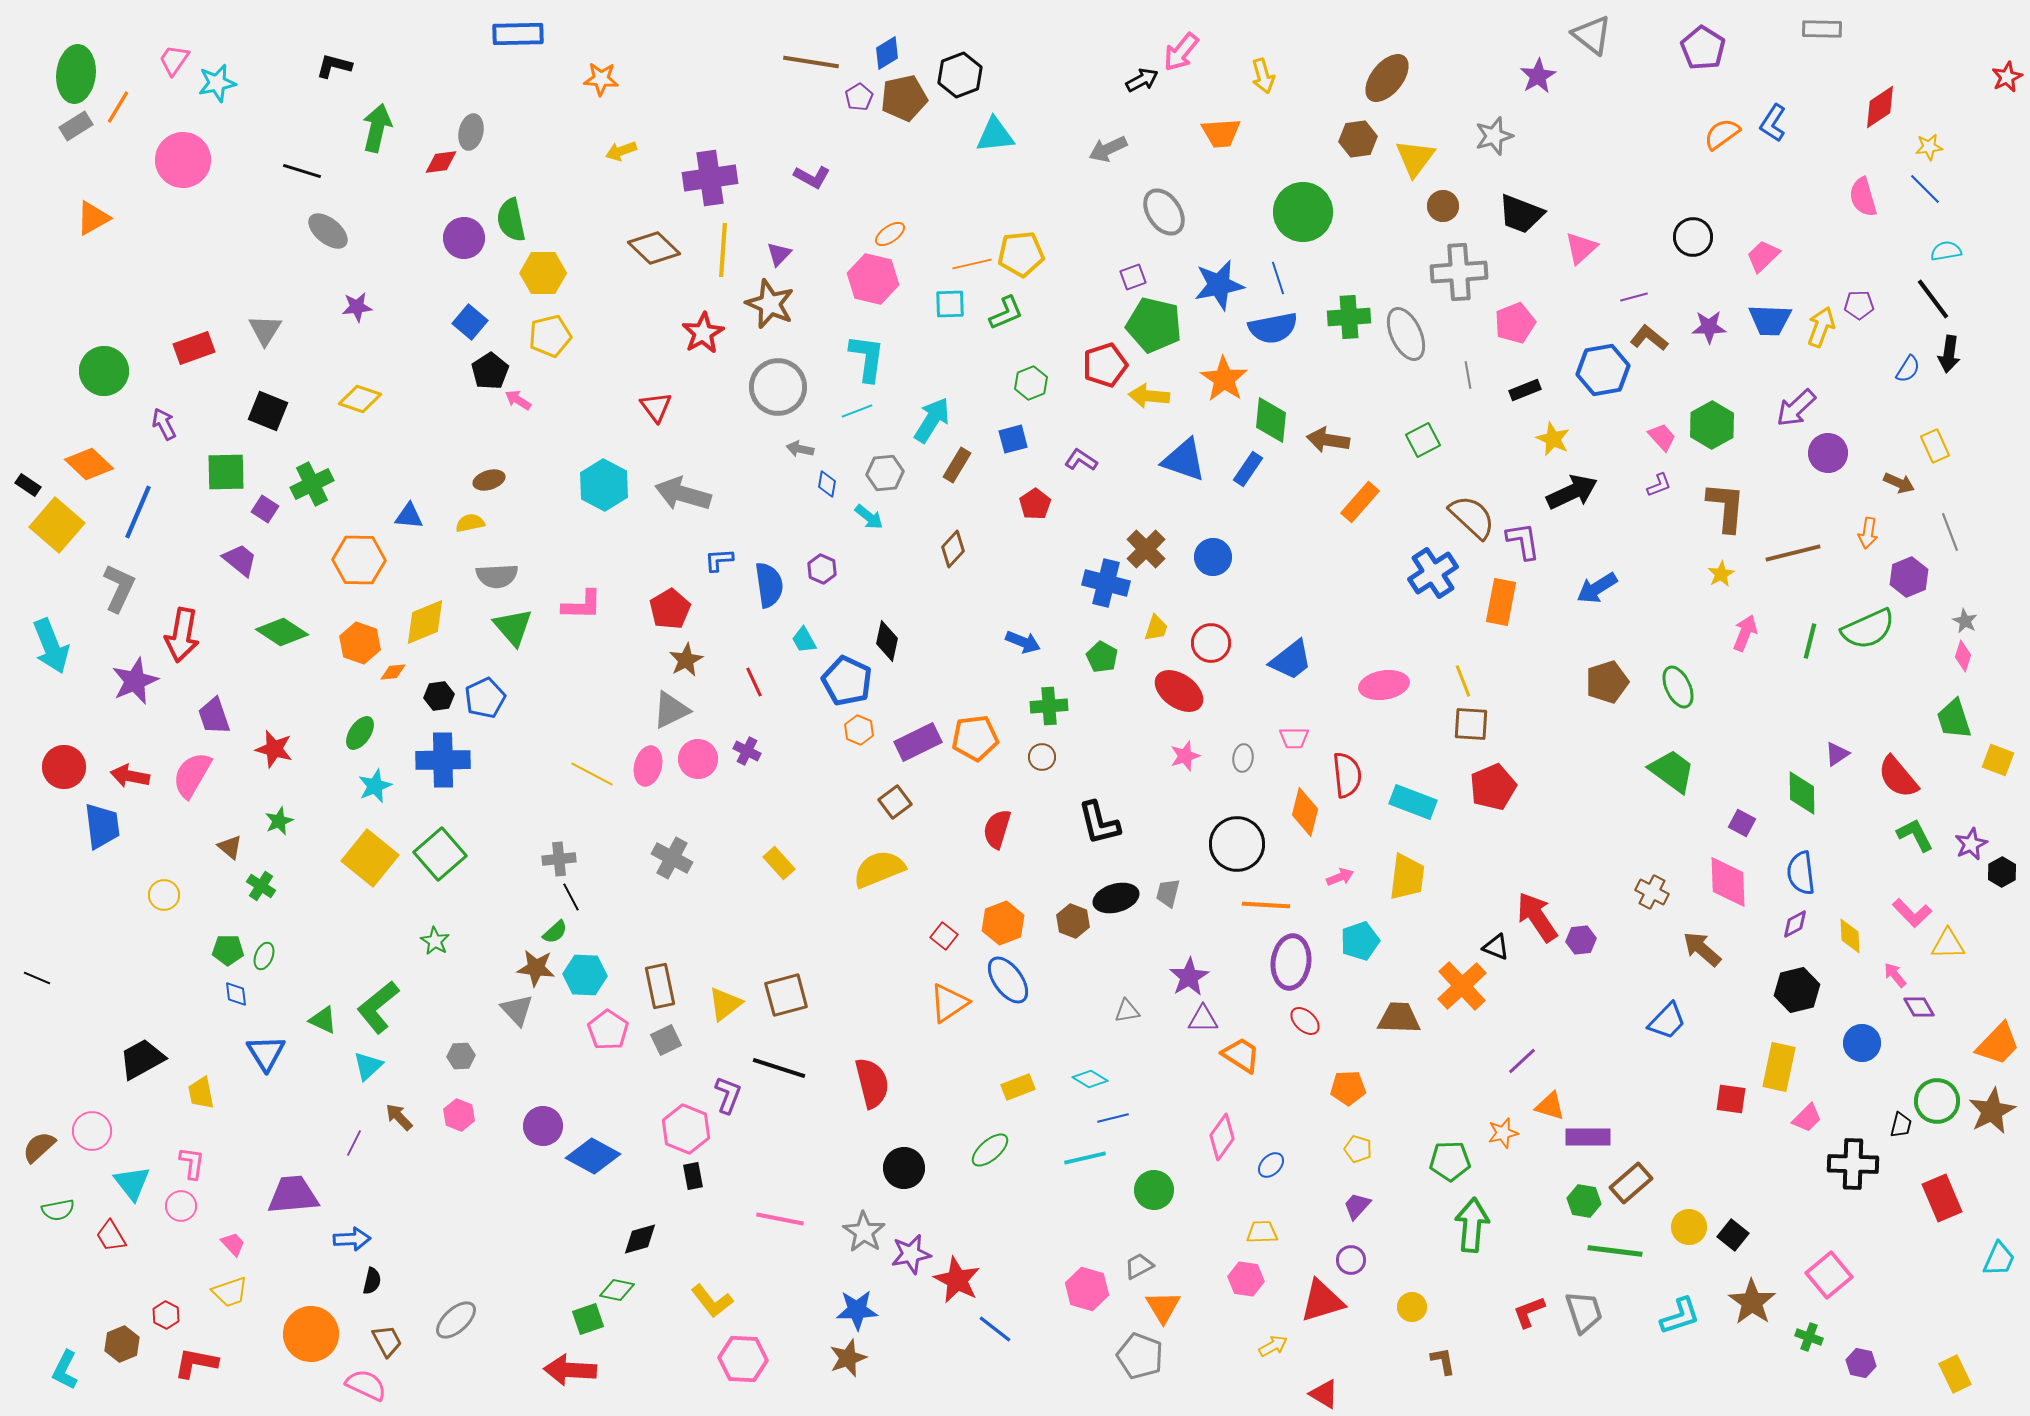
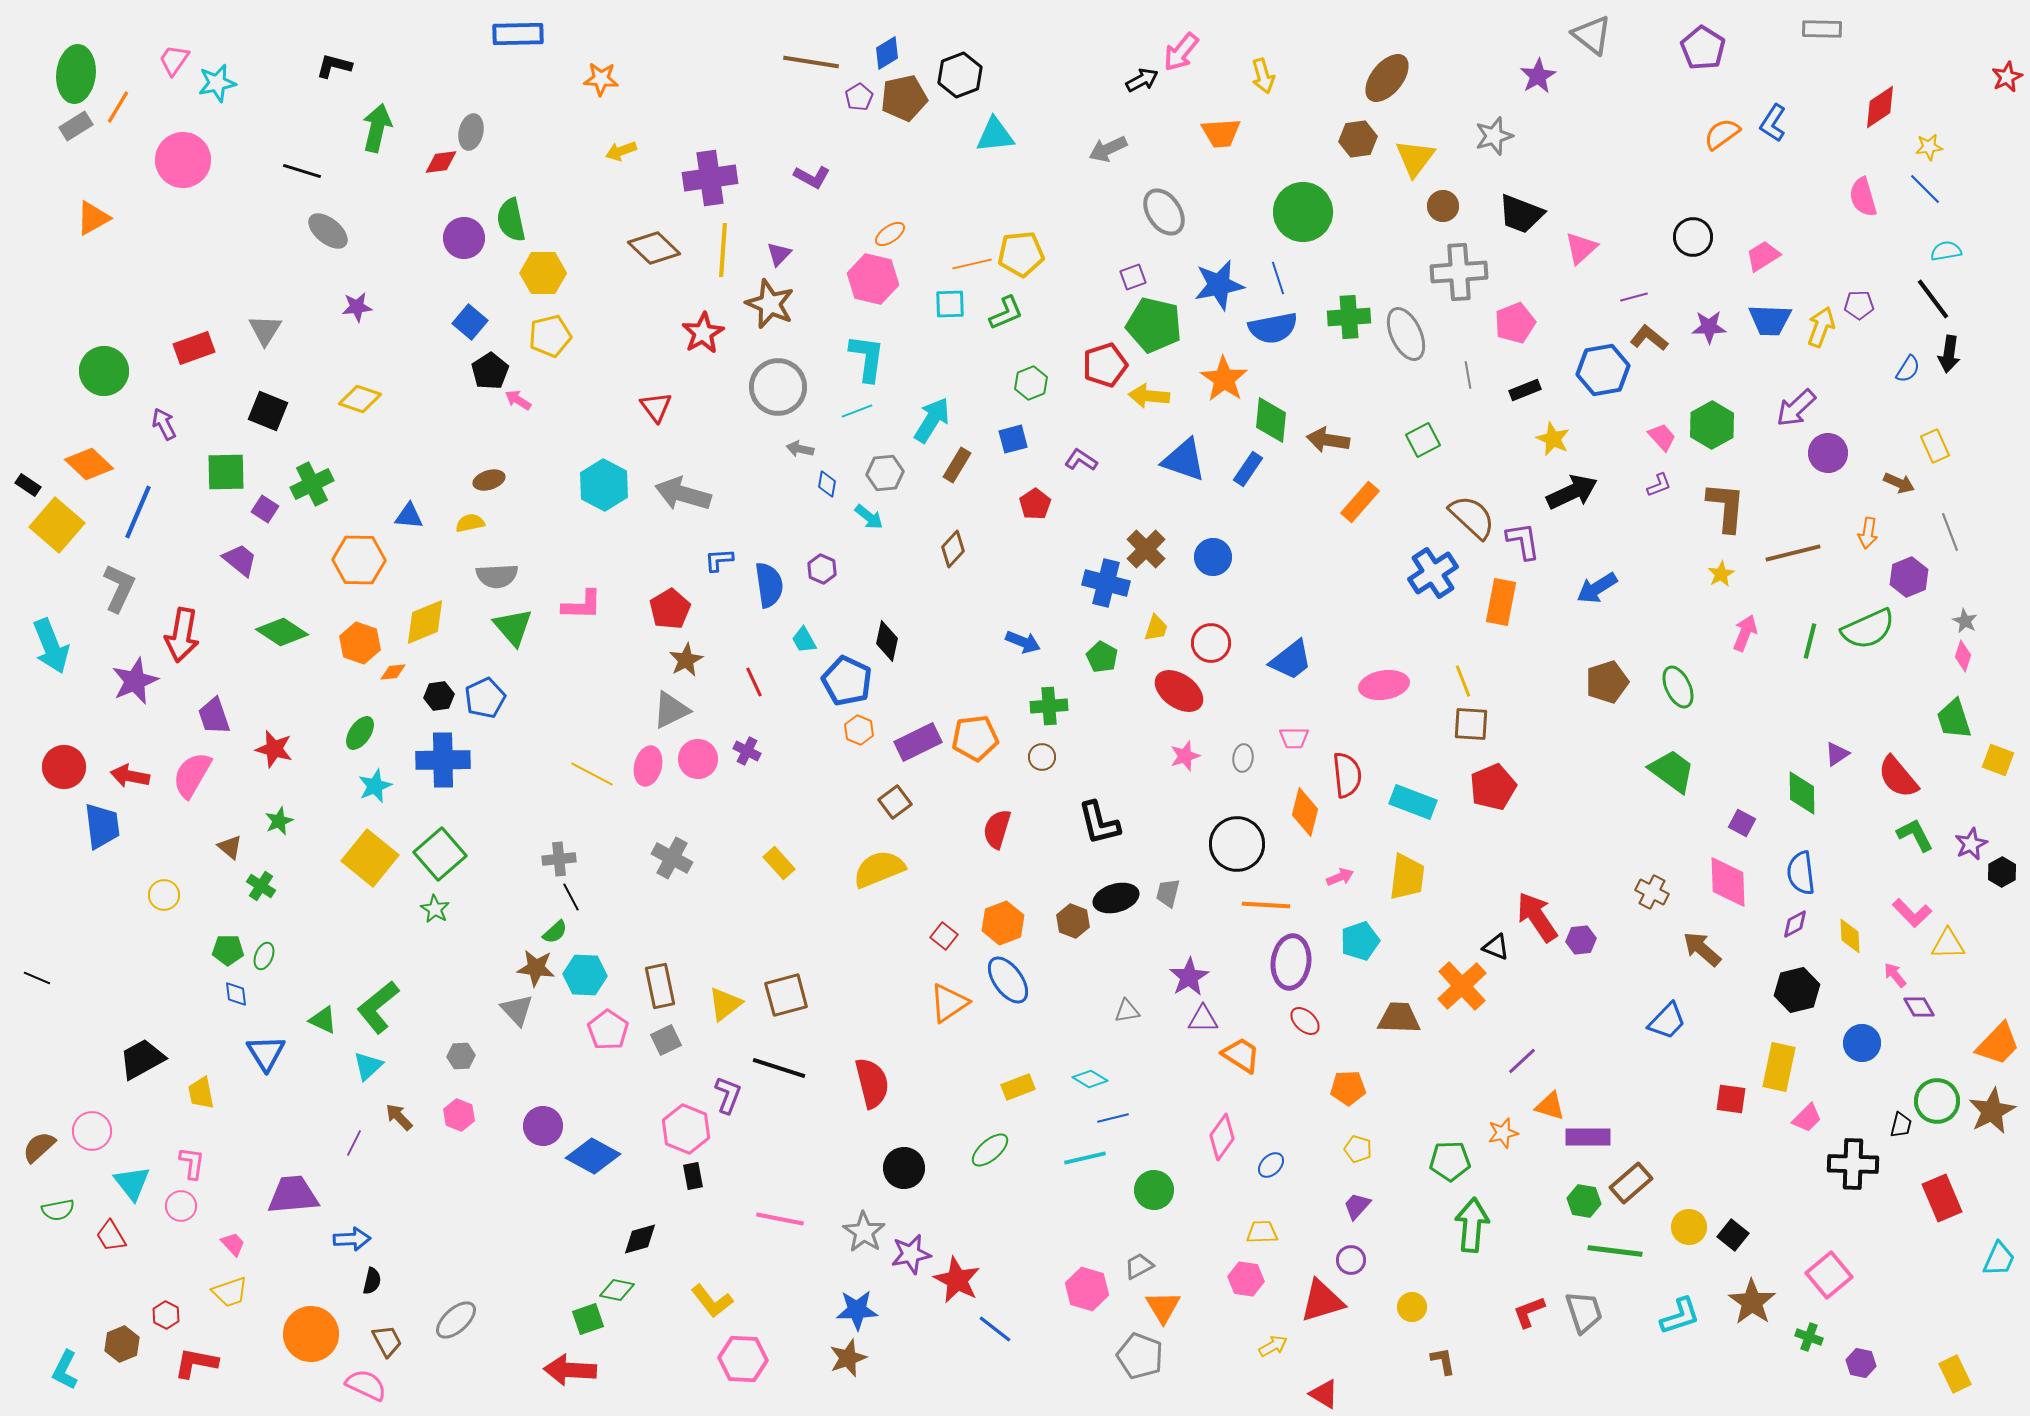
pink trapezoid at (1763, 256): rotated 12 degrees clockwise
green star at (435, 941): moved 32 px up
